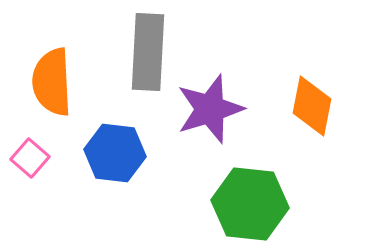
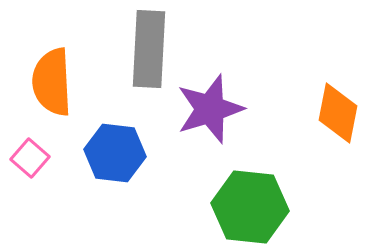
gray rectangle: moved 1 px right, 3 px up
orange diamond: moved 26 px right, 7 px down
green hexagon: moved 3 px down
